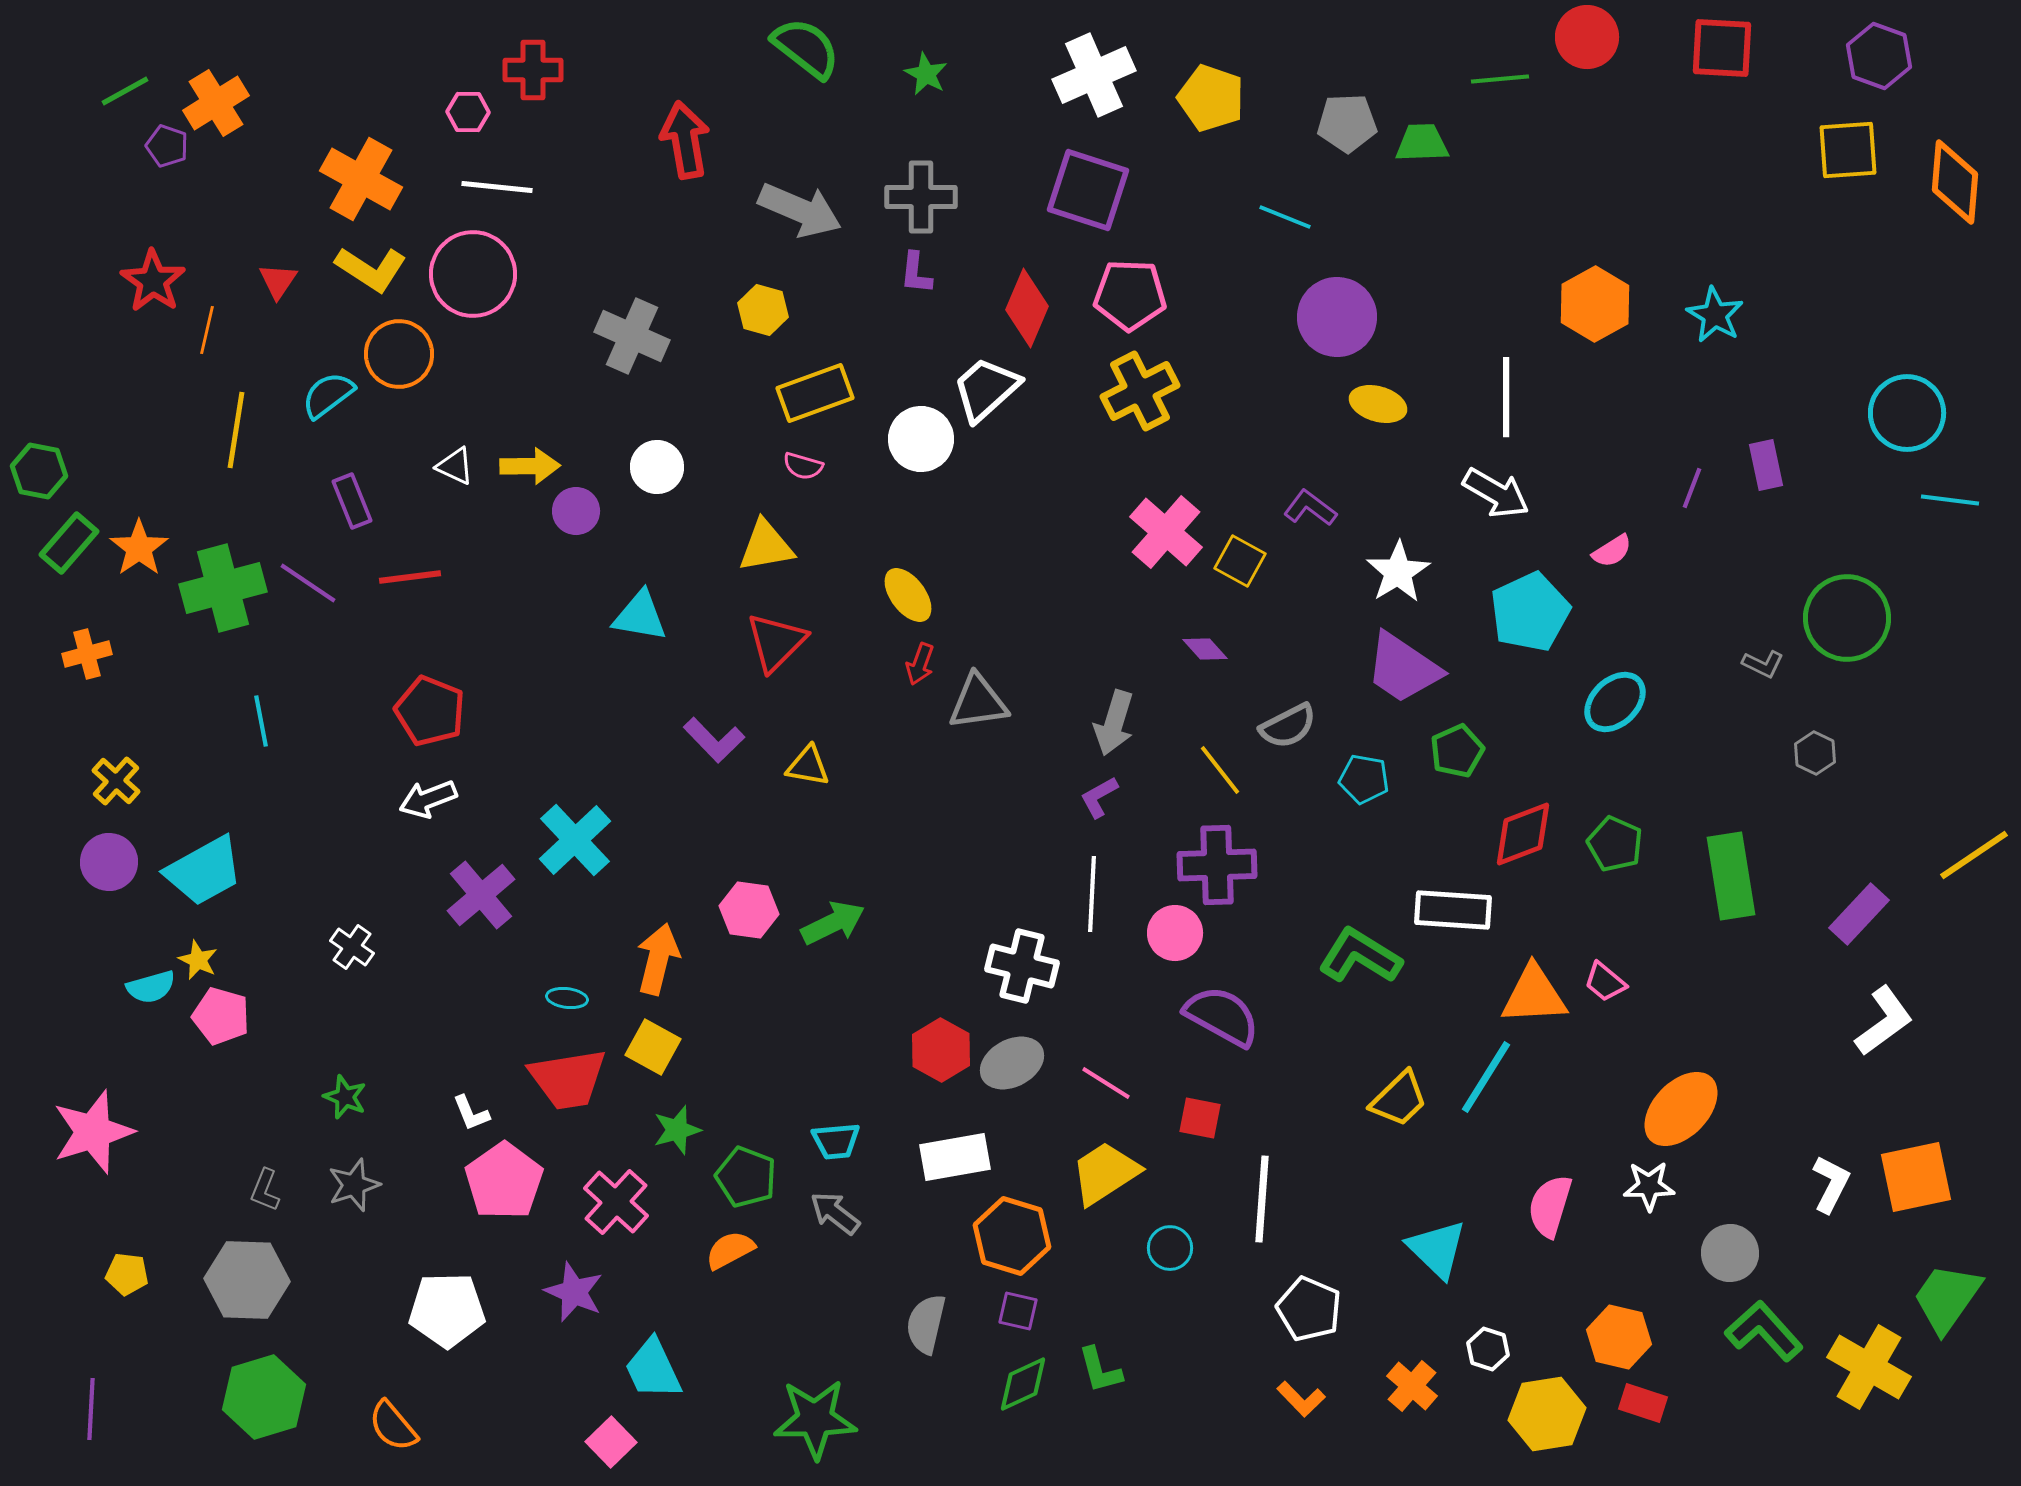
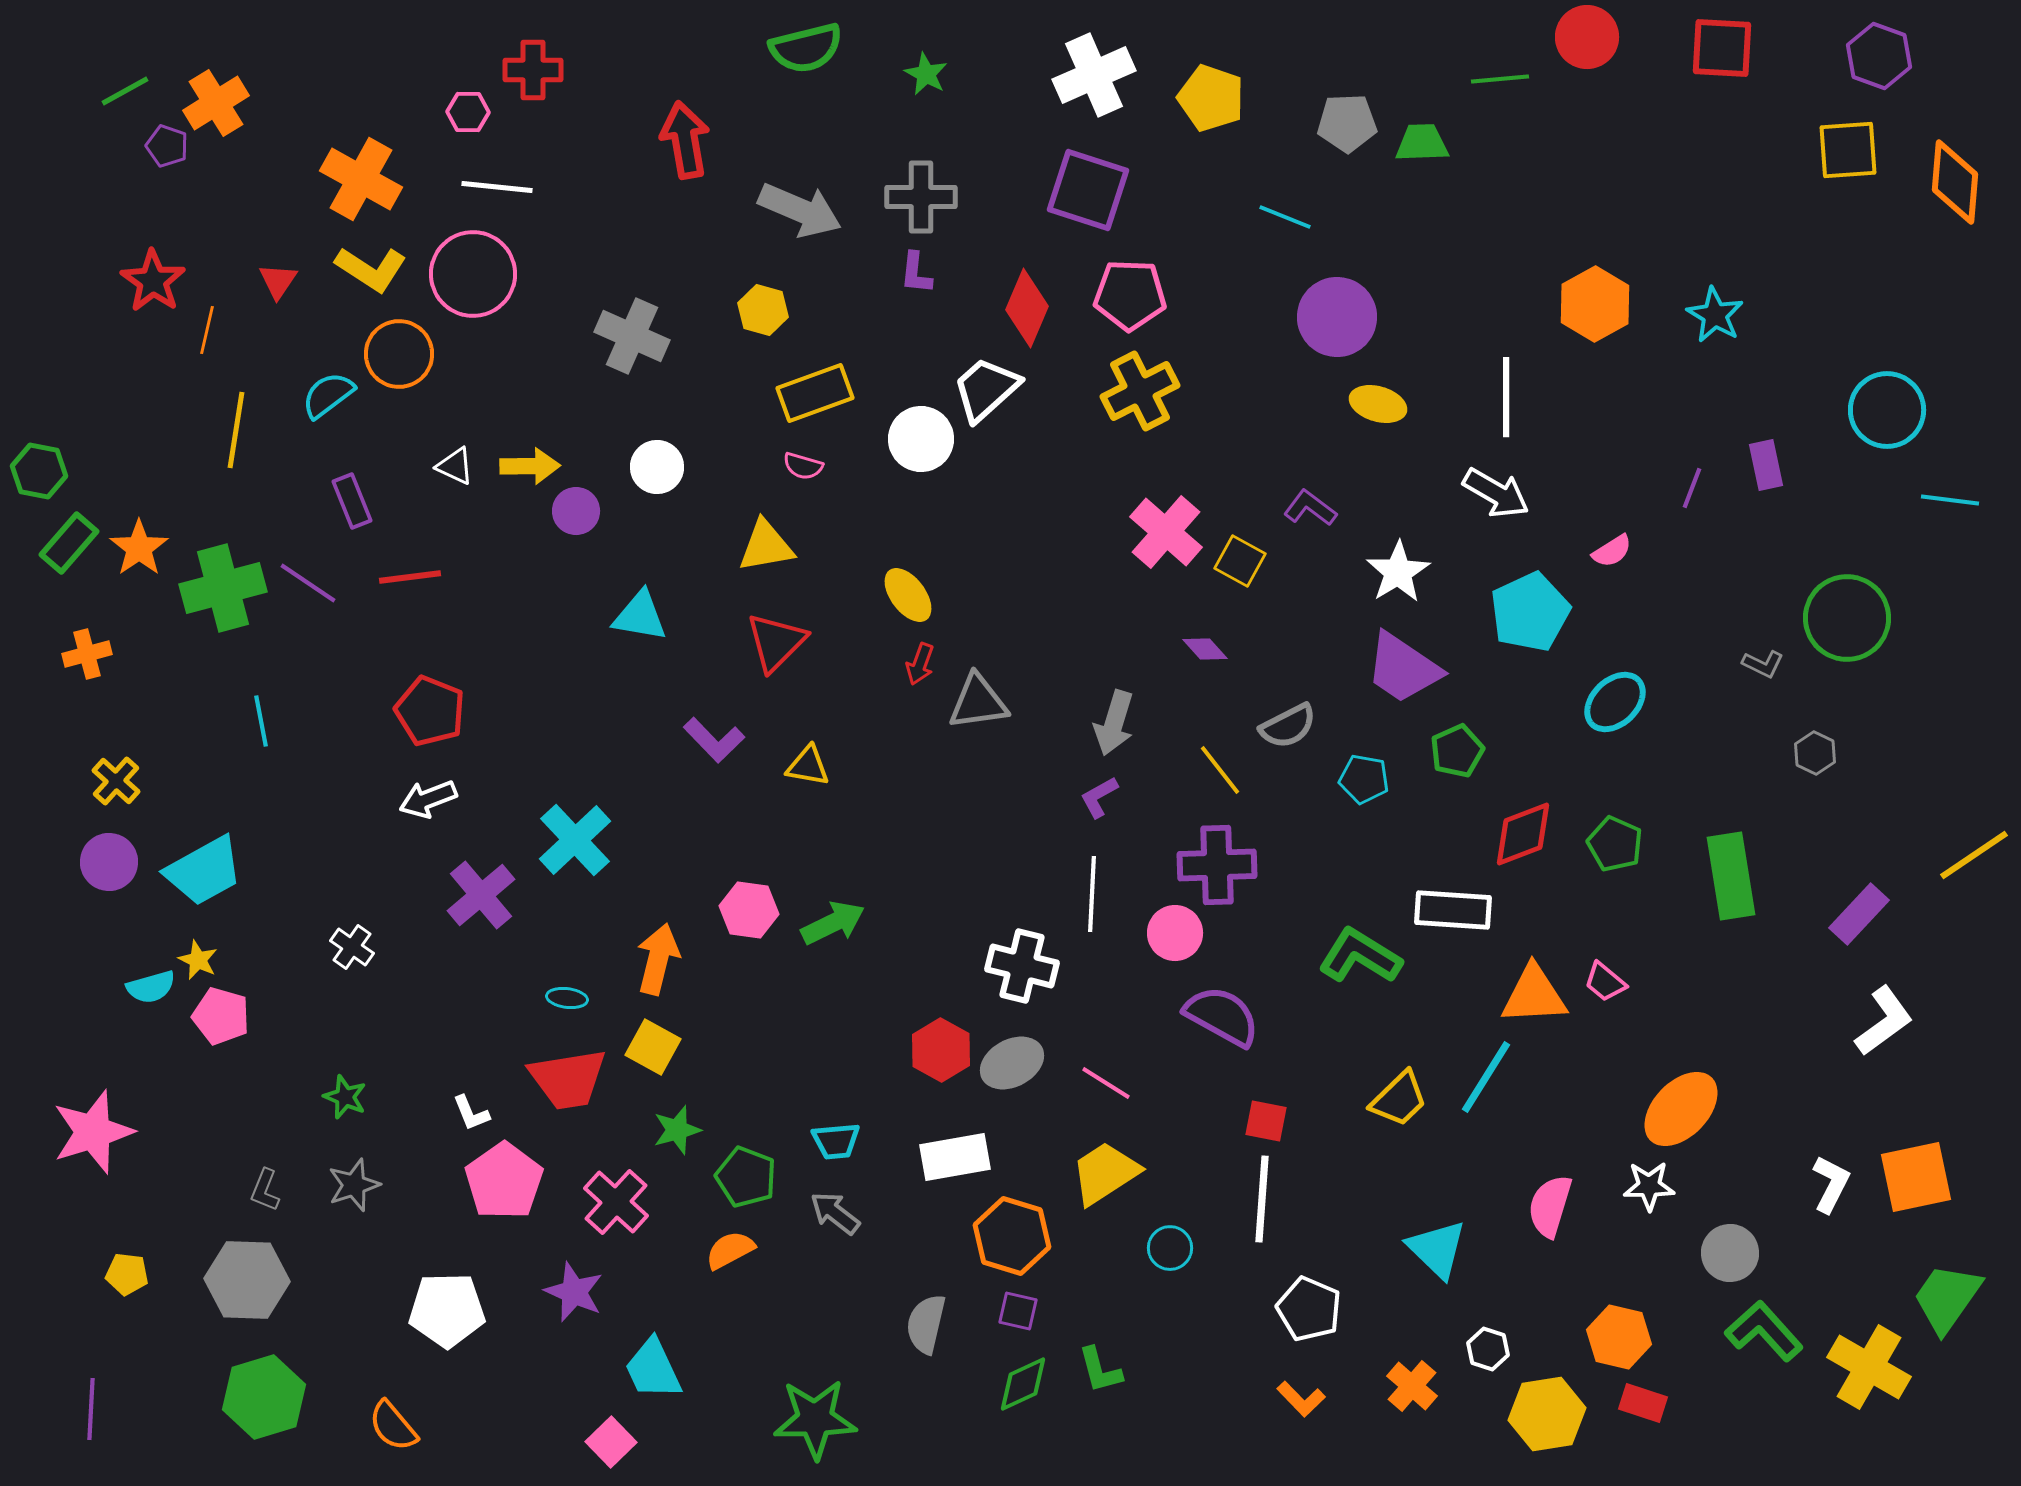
green semicircle at (806, 48): rotated 128 degrees clockwise
cyan circle at (1907, 413): moved 20 px left, 3 px up
red square at (1200, 1118): moved 66 px right, 3 px down
